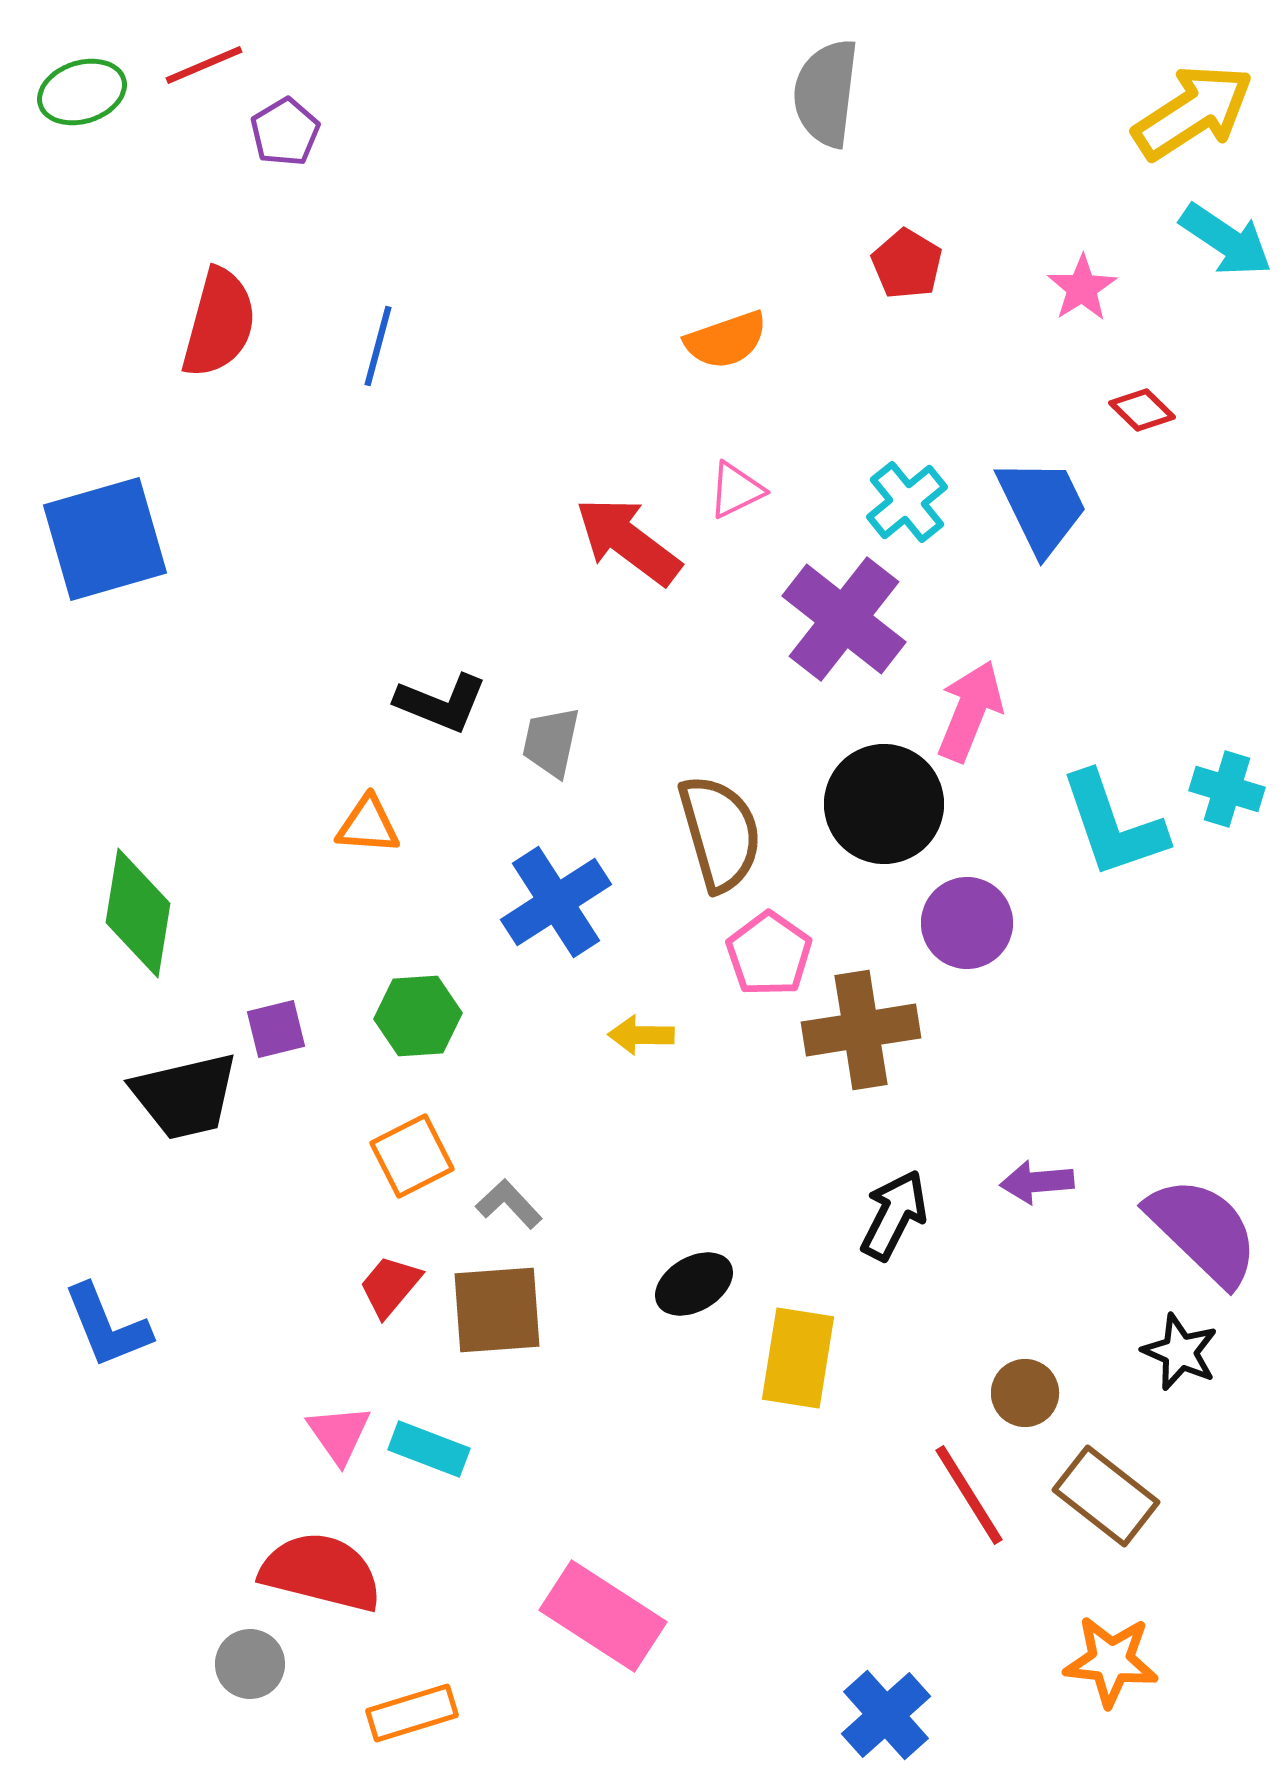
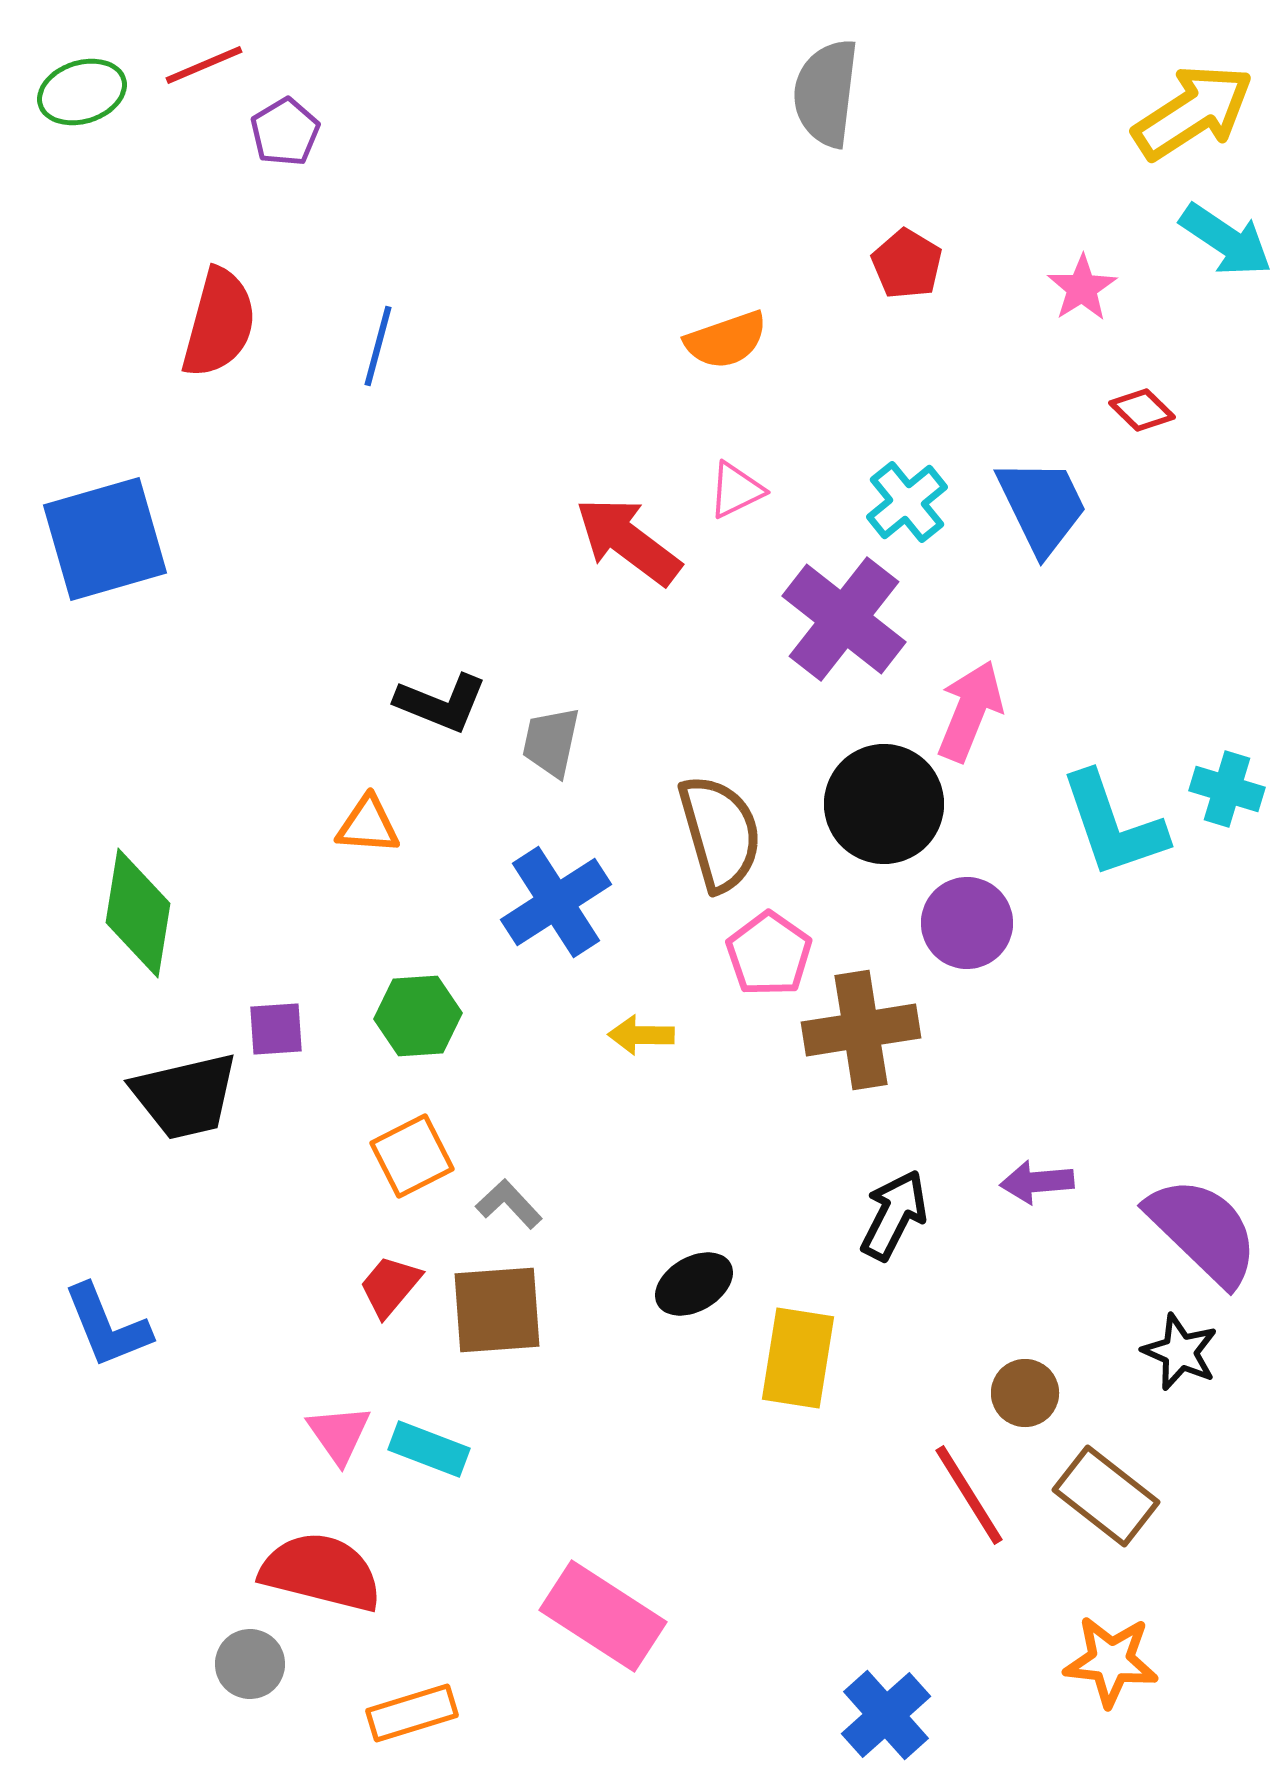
purple square at (276, 1029): rotated 10 degrees clockwise
